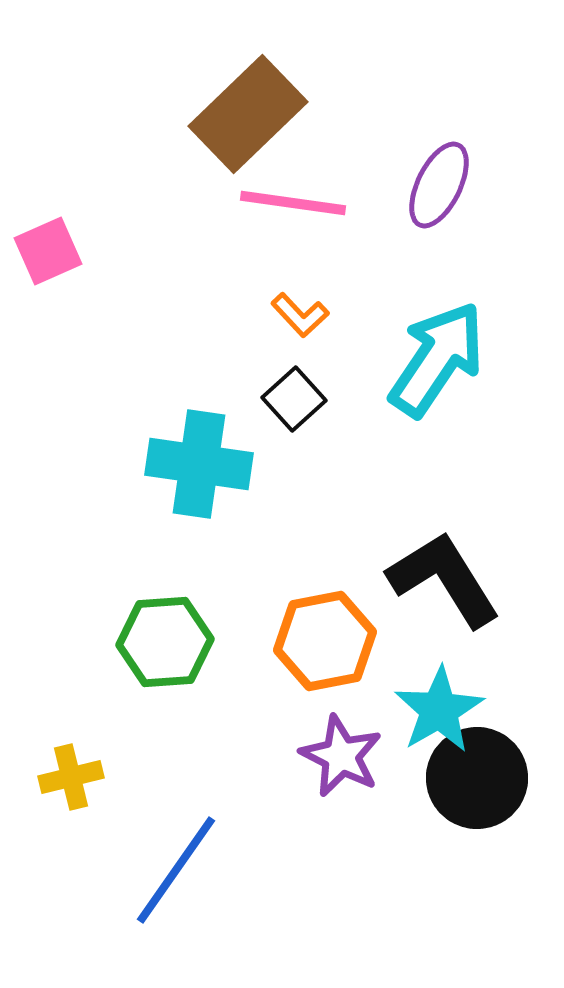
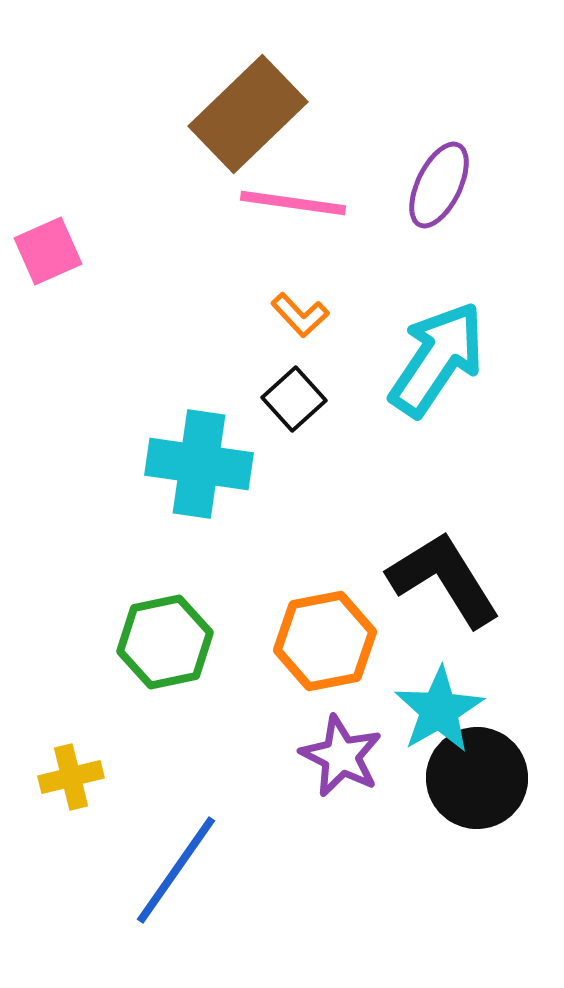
green hexagon: rotated 8 degrees counterclockwise
